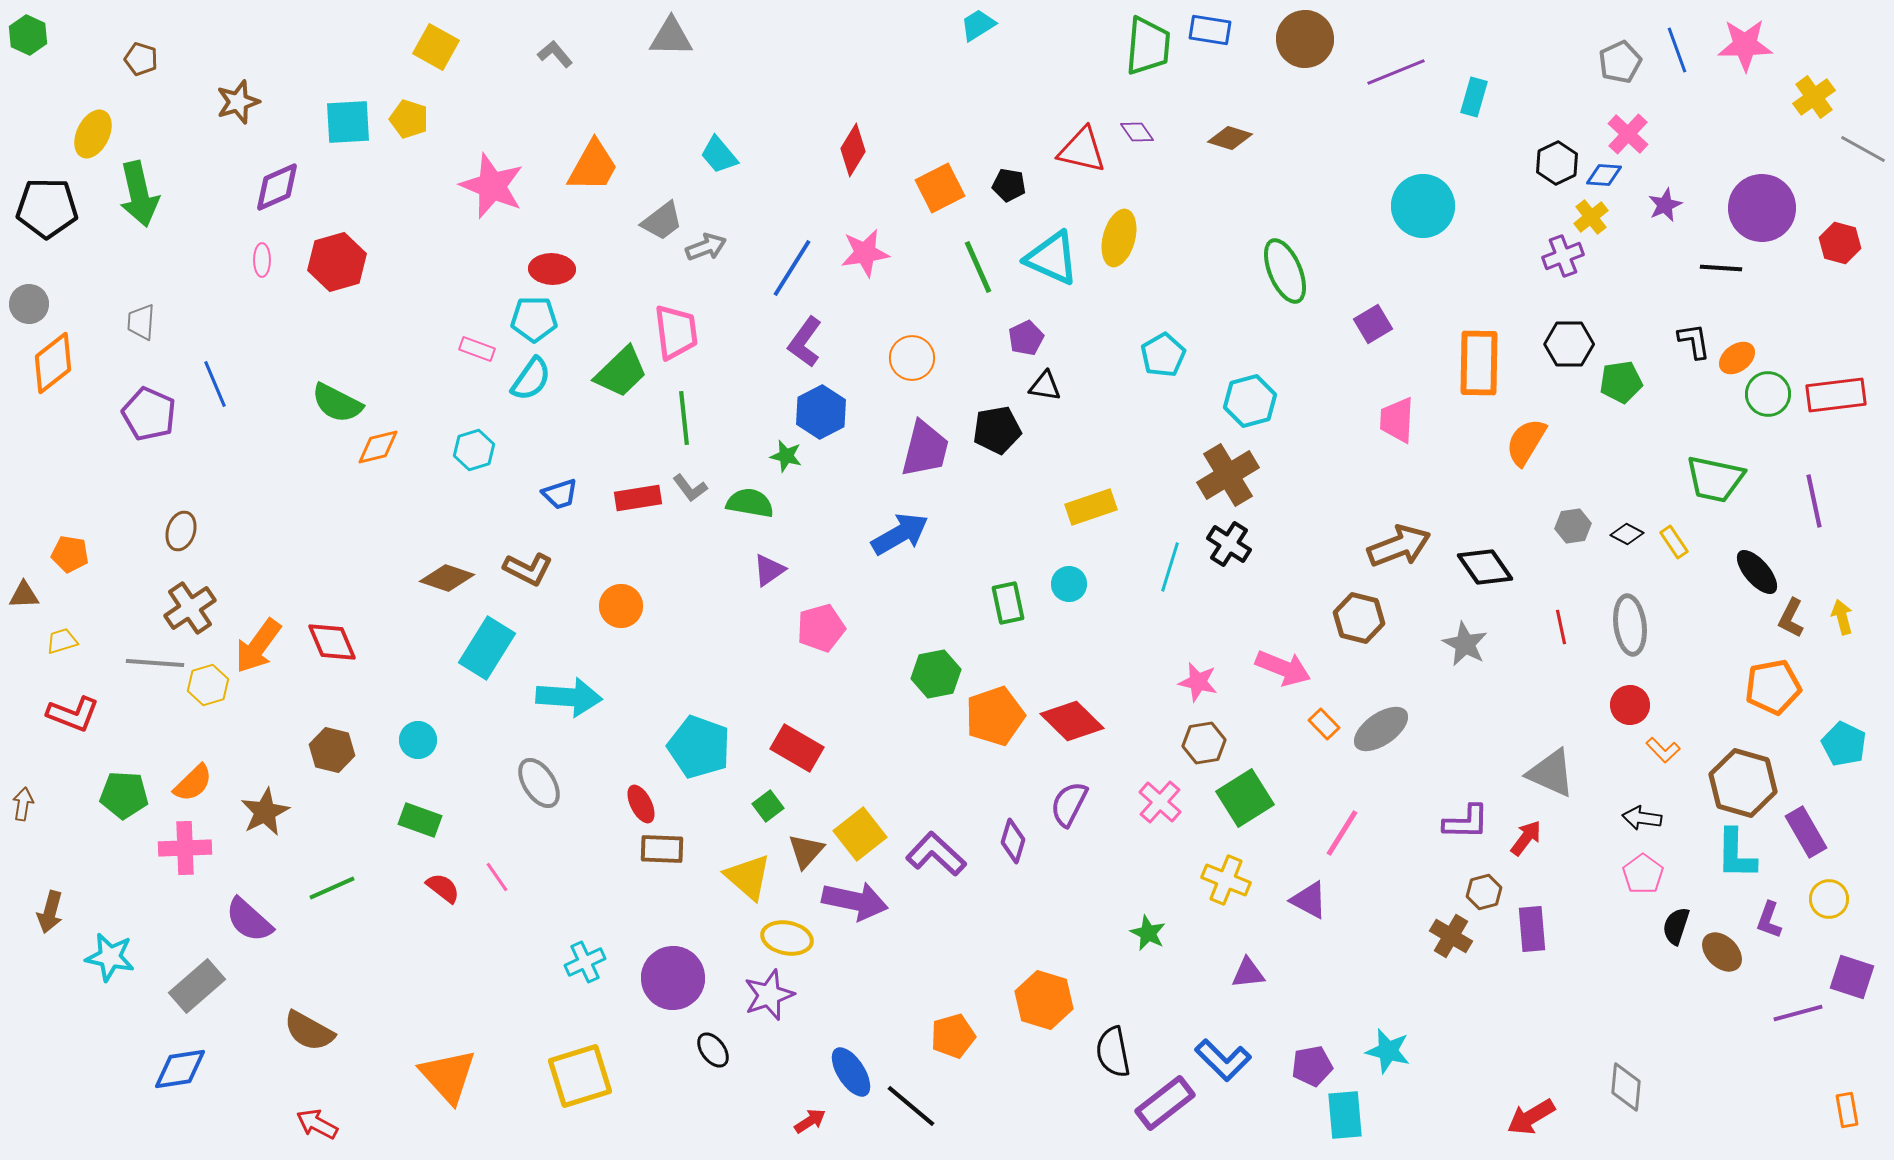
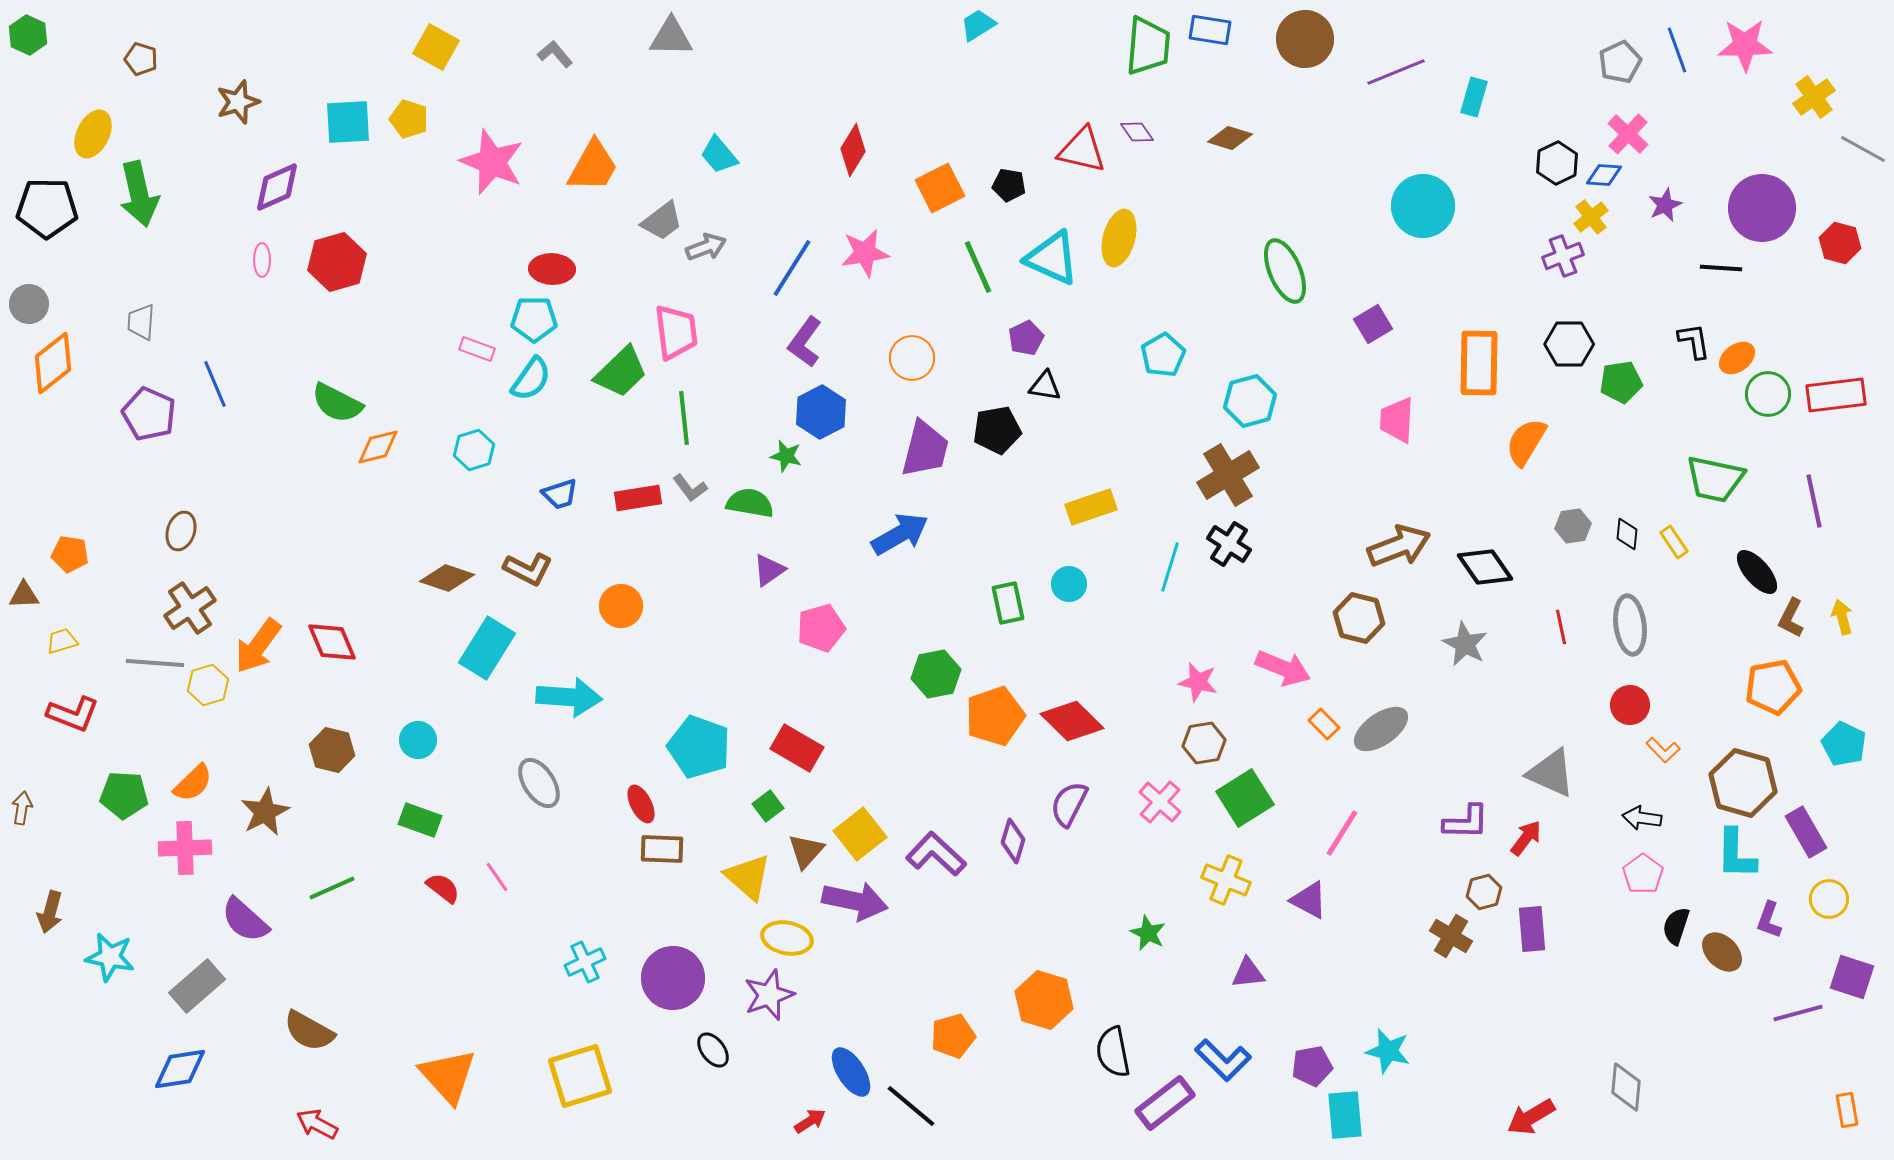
pink star at (492, 186): moved 24 px up
black diamond at (1627, 534): rotated 68 degrees clockwise
brown arrow at (23, 804): moved 1 px left, 4 px down
purple semicircle at (249, 920): moved 4 px left
